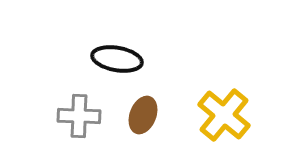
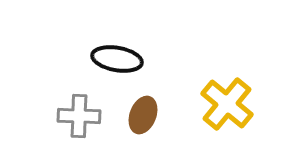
yellow cross: moved 3 px right, 11 px up
